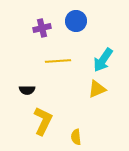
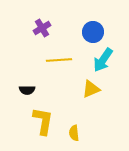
blue circle: moved 17 px right, 11 px down
purple cross: rotated 18 degrees counterclockwise
yellow line: moved 1 px right, 1 px up
yellow triangle: moved 6 px left
yellow L-shape: rotated 16 degrees counterclockwise
yellow semicircle: moved 2 px left, 4 px up
